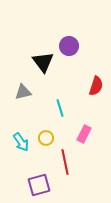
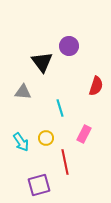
black triangle: moved 1 px left
gray triangle: rotated 18 degrees clockwise
